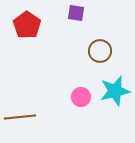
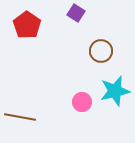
purple square: rotated 24 degrees clockwise
brown circle: moved 1 px right
pink circle: moved 1 px right, 5 px down
brown line: rotated 16 degrees clockwise
